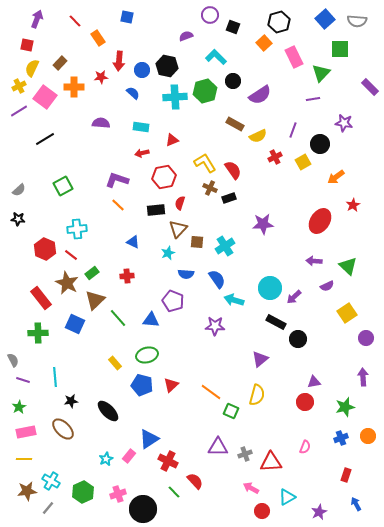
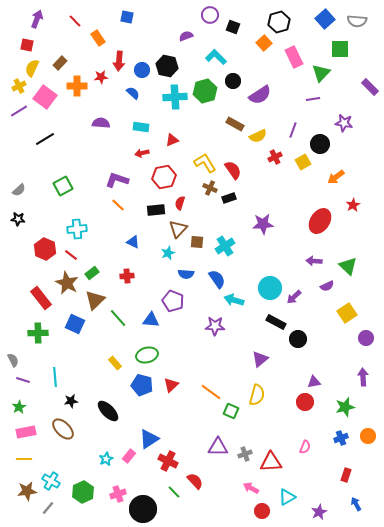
orange cross at (74, 87): moved 3 px right, 1 px up
